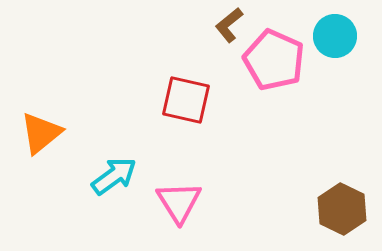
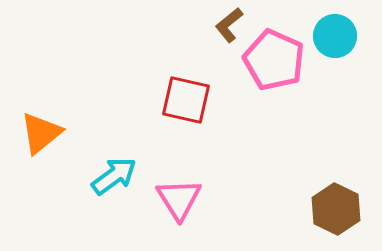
pink triangle: moved 3 px up
brown hexagon: moved 6 px left
